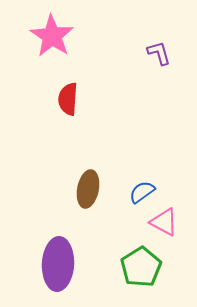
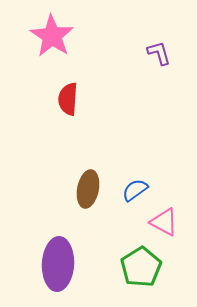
blue semicircle: moved 7 px left, 2 px up
